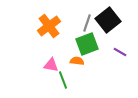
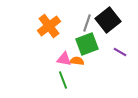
pink triangle: moved 13 px right, 6 px up
